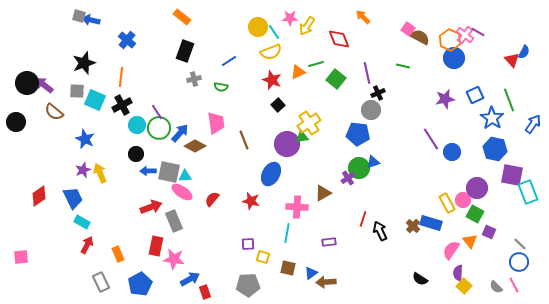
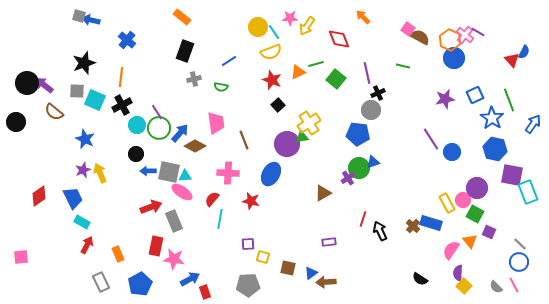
pink cross at (297, 207): moved 69 px left, 34 px up
cyan line at (287, 233): moved 67 px left, 14 px up
